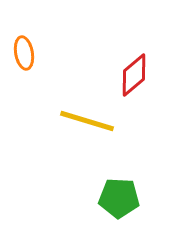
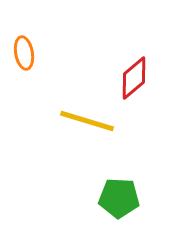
red diamond: moved 3 px down
